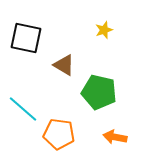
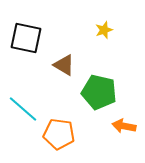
orange arrow: moved 9 px right, 11 px up
